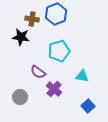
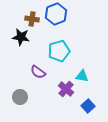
purple cross: moved 12 px right
